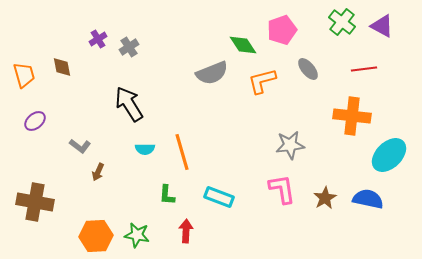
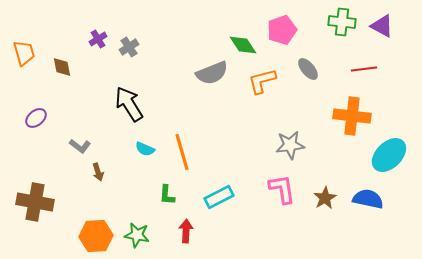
green cross: rotated 32 degrees counterclockwise
orange trapezoid: moved 22 px up
purple ellipse: moved 1 px right, 3 px up
cyan semicircle: rotated 24 degrees clockwise
brown arrow: rotated 42 degrees counterclockwise
cyan rectangle: rotated 48 degrees counterclockwise
